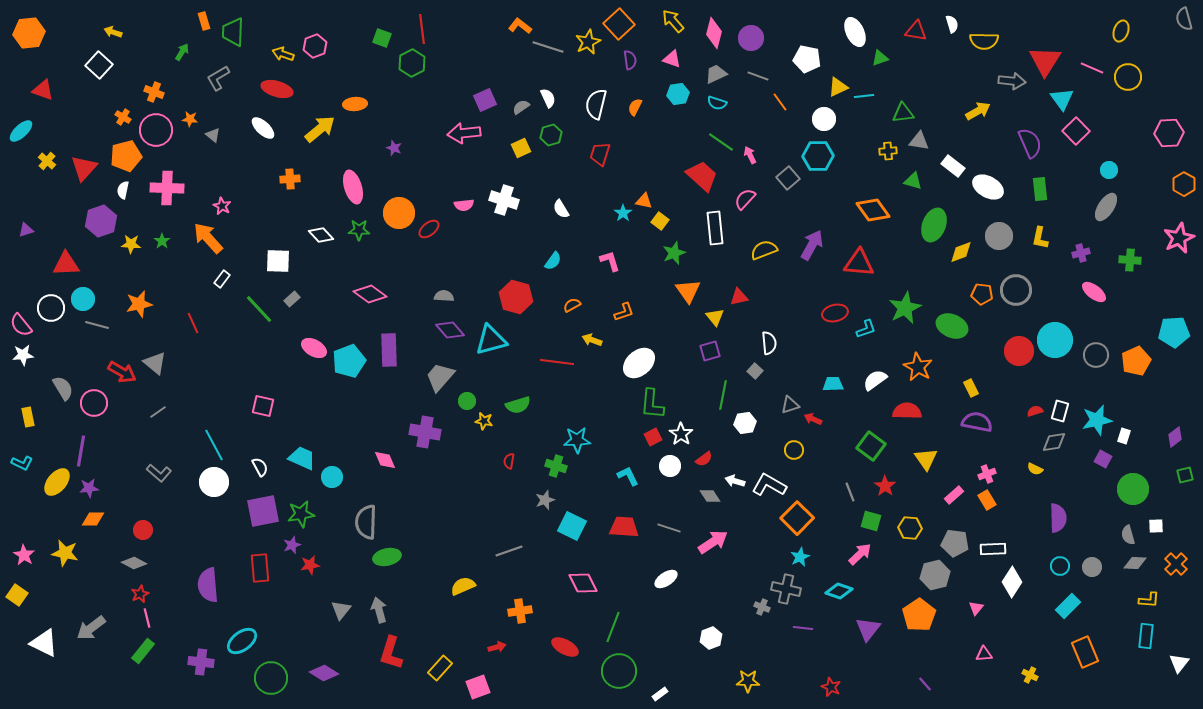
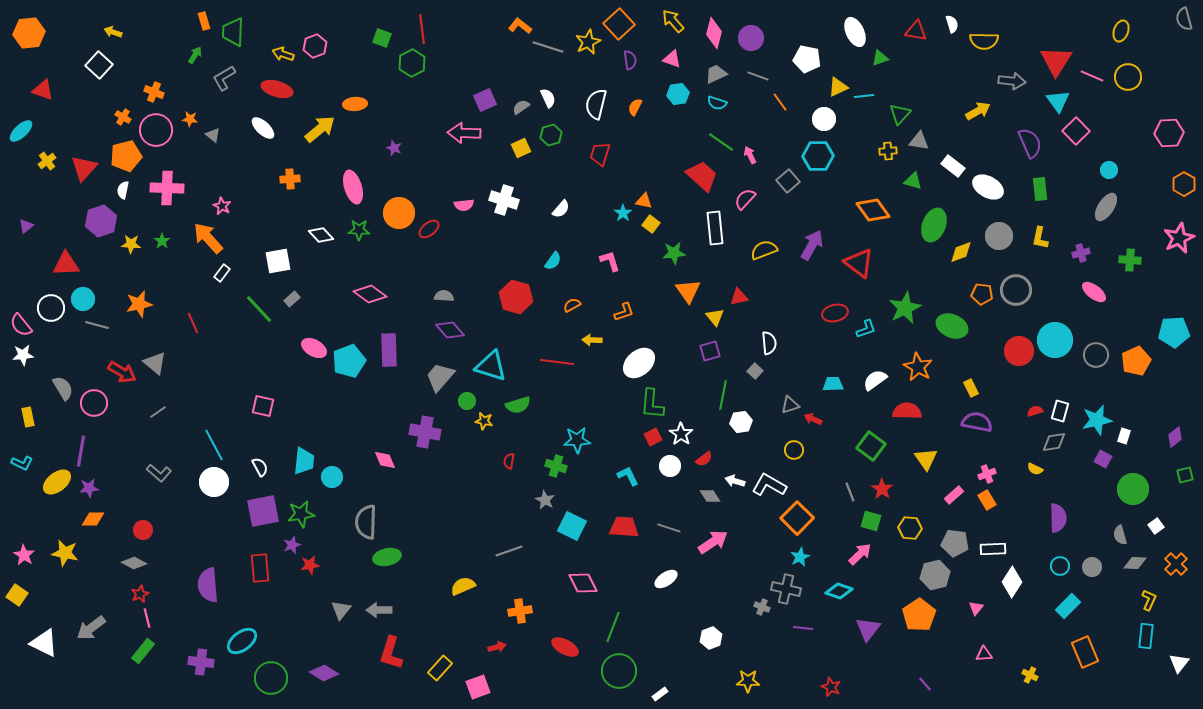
green arrow at (182, 52): moved 13 px right, 3 px down
red triangle at (1045, 61): moved 11 px right
pink line at (1092, 68): moved 8 px down
gray L-shape at (218, 78): moved 6 px right
cyan triangle at (1062, 99): moved 4 px left, 2 px down
green triangle at (903, 113): moved 3 px left, 1 px down; rotated 40 degrees counterclockwise
pink arrow at (464, 133): rotated 8 degrees clockwise
yellow cross at (47, 161): rotated 12 degrees clockwise
gray square at (788, 178): moved 3 px down
white semicircle at (561, 209): rotated 108 degrees counterclockwise
yellow square at (660, 221): moved 9 px left, 3 px down
purple triangle at (26, 230): moved 4 px up; rotated 21 degrees counterclockwise
green star at (674, 253): rotated 15 degrees clockwise
white square at (278, 261): rotated 12 degrees counterclockwise
red triangle at (859, 263): rotated 32 degrees clockwise
white rectangle at (222, 279): moved 6 px up
cyan triangle at (491, 340): moved 26 px down; rotated 32 degrees clockwise
yellow arrow at (592, 340): rotated 18 degrees counterclockwise
white hexagon at (745, 423): moved 4 px left, 1 px up
cyan trapezoid at (302, 458): moved 2 px right, 3 px down; rotated 72 degrees clockwise
yellow ellipse at (57, 482): rotated 12 degrees clockwise
red star at (885, 486): moved 3 px left, 3 px down
gray star at (545, 500): rotated 24 degrees counterclockwise
white square at (1156, 526): rotated 35 degrees counterclockwise
gray semicircle at (1128, 535): moved 8 px left
yellow L-shape at (1149, 600): rotated 70 degrees counterclockwise
gray arrow at (379, 610): rotated 75 degrees counterclockwise
